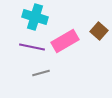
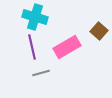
pink rectangle: moved 2 px right, 6 px down
purple line: rotated 65 degrees clockwise
